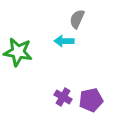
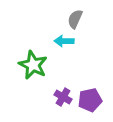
gray semicircle: moved 2 px left
green star: moved 15 px right, 13 px down; rotated 16 degrees clockwise
purple pentagon: moved 1 px left
